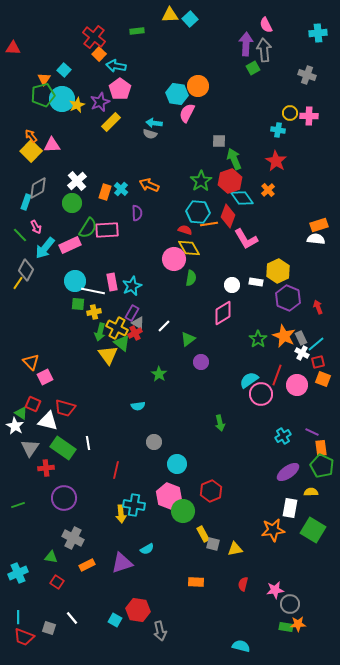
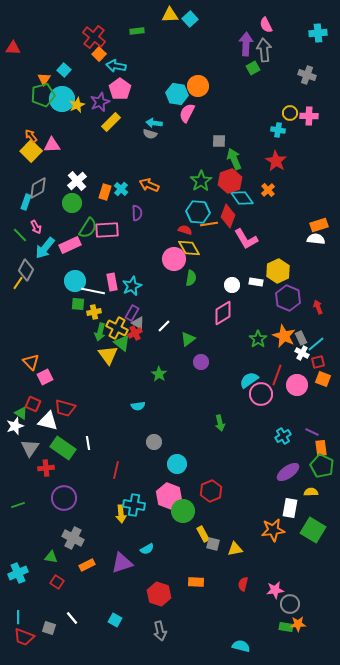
white star at (15, 426): rotated 24 degrees clockwise
red hexagon at (138, 610): moved 21 px right, 16 px up; rotated 10 degrees clockwise
